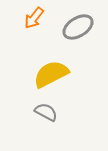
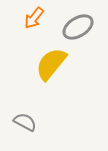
yellow semicircle: moved 10 px up; rotated 24 degrees counterclockwise
gray semicircle: moved 21 px left, 10 px down
